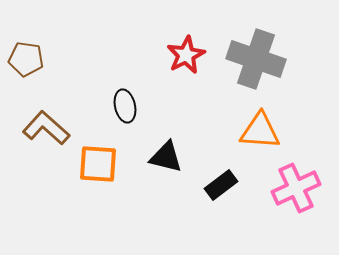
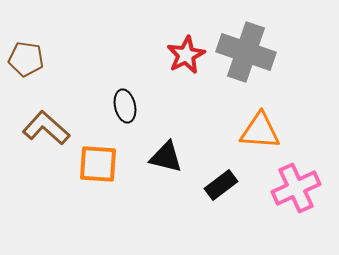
gray cross: moved 10 px left, 7 px up
